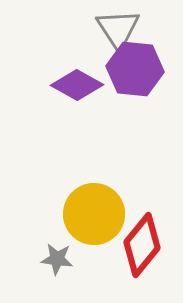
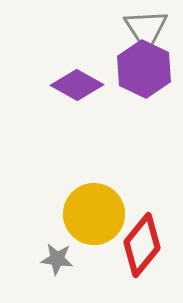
gray triangle: moved 28 px right
purple hexagon: moved 9 px right; rotated 20 degrees clockwise
